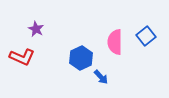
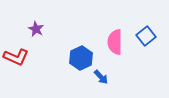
red L-shape: moved 6 px left
